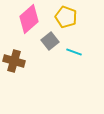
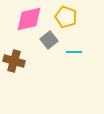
pink diamond: rotated 28 degrees clockwise
gray square: moved 1 px left, 1 px up
cyan line: rotated 21 degrees counterclockwise
